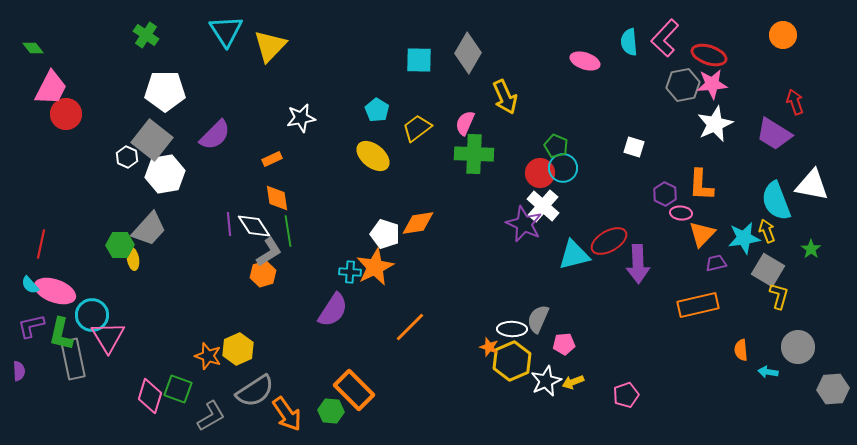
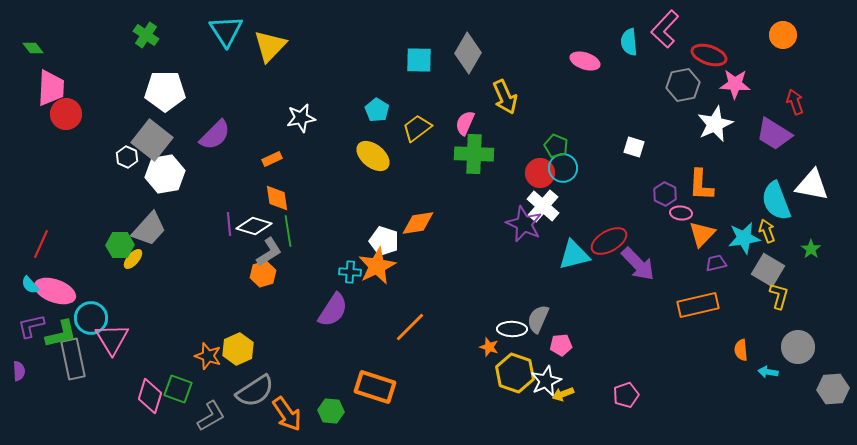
pink L-shape at (665, 38): moved 9 px up
pink star at (712, 84): moved 23 px right; rotated 8 degrees clockwise
pink trapezoid at (51, 88): rotated 24 degrees counterclockwise
white diamond at (254, 226): rotated 40 degrees counterclockwise
white pentagon at (385, 234): moved 1 px left, 7 px down
red line at (41, 244): rotated 12 degrees clockwise
yellow ellipse at (133, 259): rotated 50 degrees clockwise
purple arrow at (638, 264): rotated 42 degrees counterclockwise
orange star at (375, 267): moved 2 px right, 1 px up
cyan circle at (92, 315): moved 1 px left, 3 px down
green L-shape at (61, 334): rotated 116 degrees counterclockwise
pink triangle at (108, 337): moved 4 px right, 2 px down
pink pentagon at (564, 344): moved 3 px left, 1 px down
yellow hexagon at (512, 361): moved 3 px right, 12 px down; rotated 18 degrees counterclockwise
yellow arrow at (573, 382): moved 10 px left, 12 px down
orange rectangle at (354, 390): moved 21 px right, 3 px up; rotated 27 degrees counterclockwise
